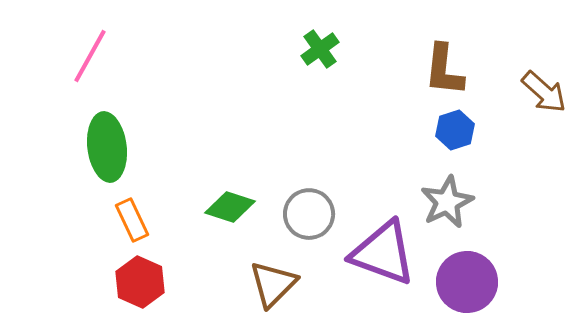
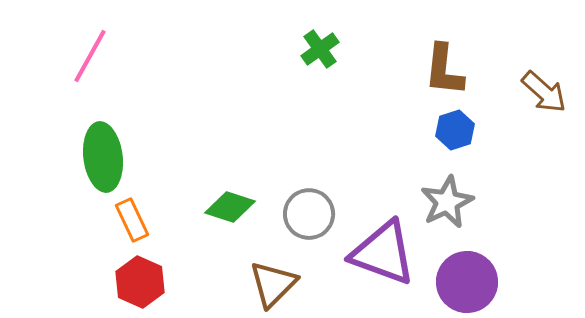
green ellipse: moved 4 px left, 10 px down
